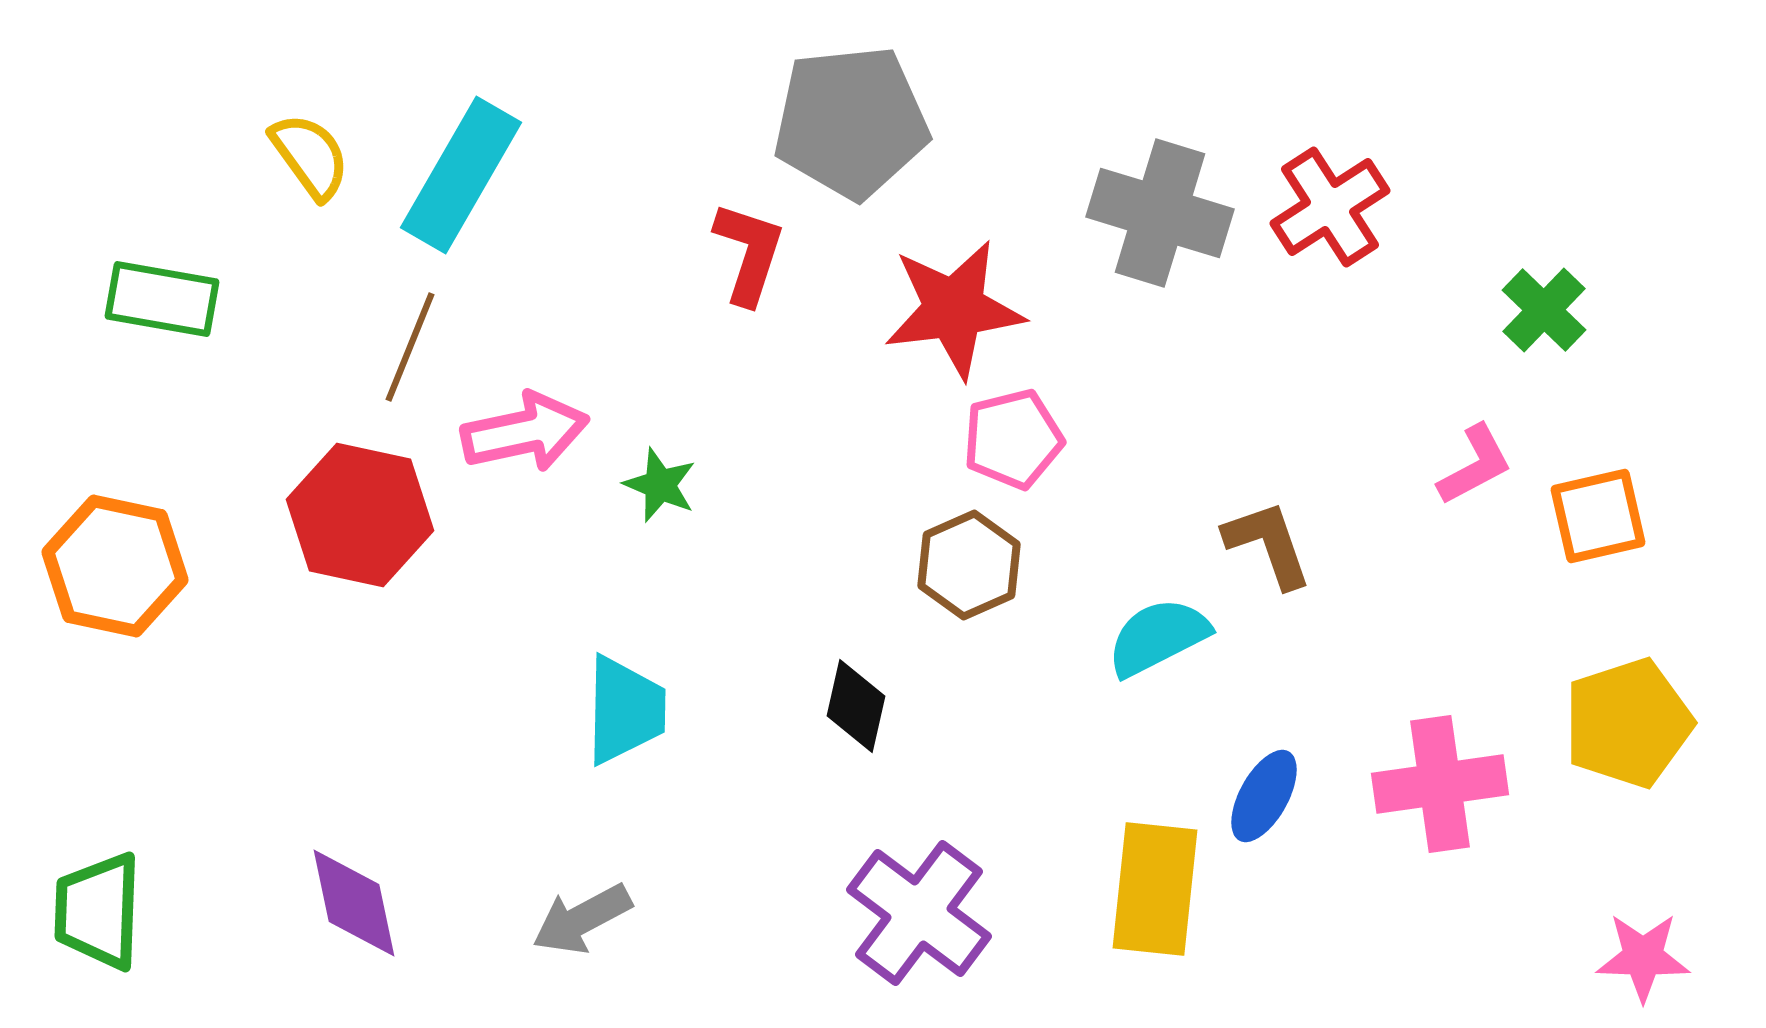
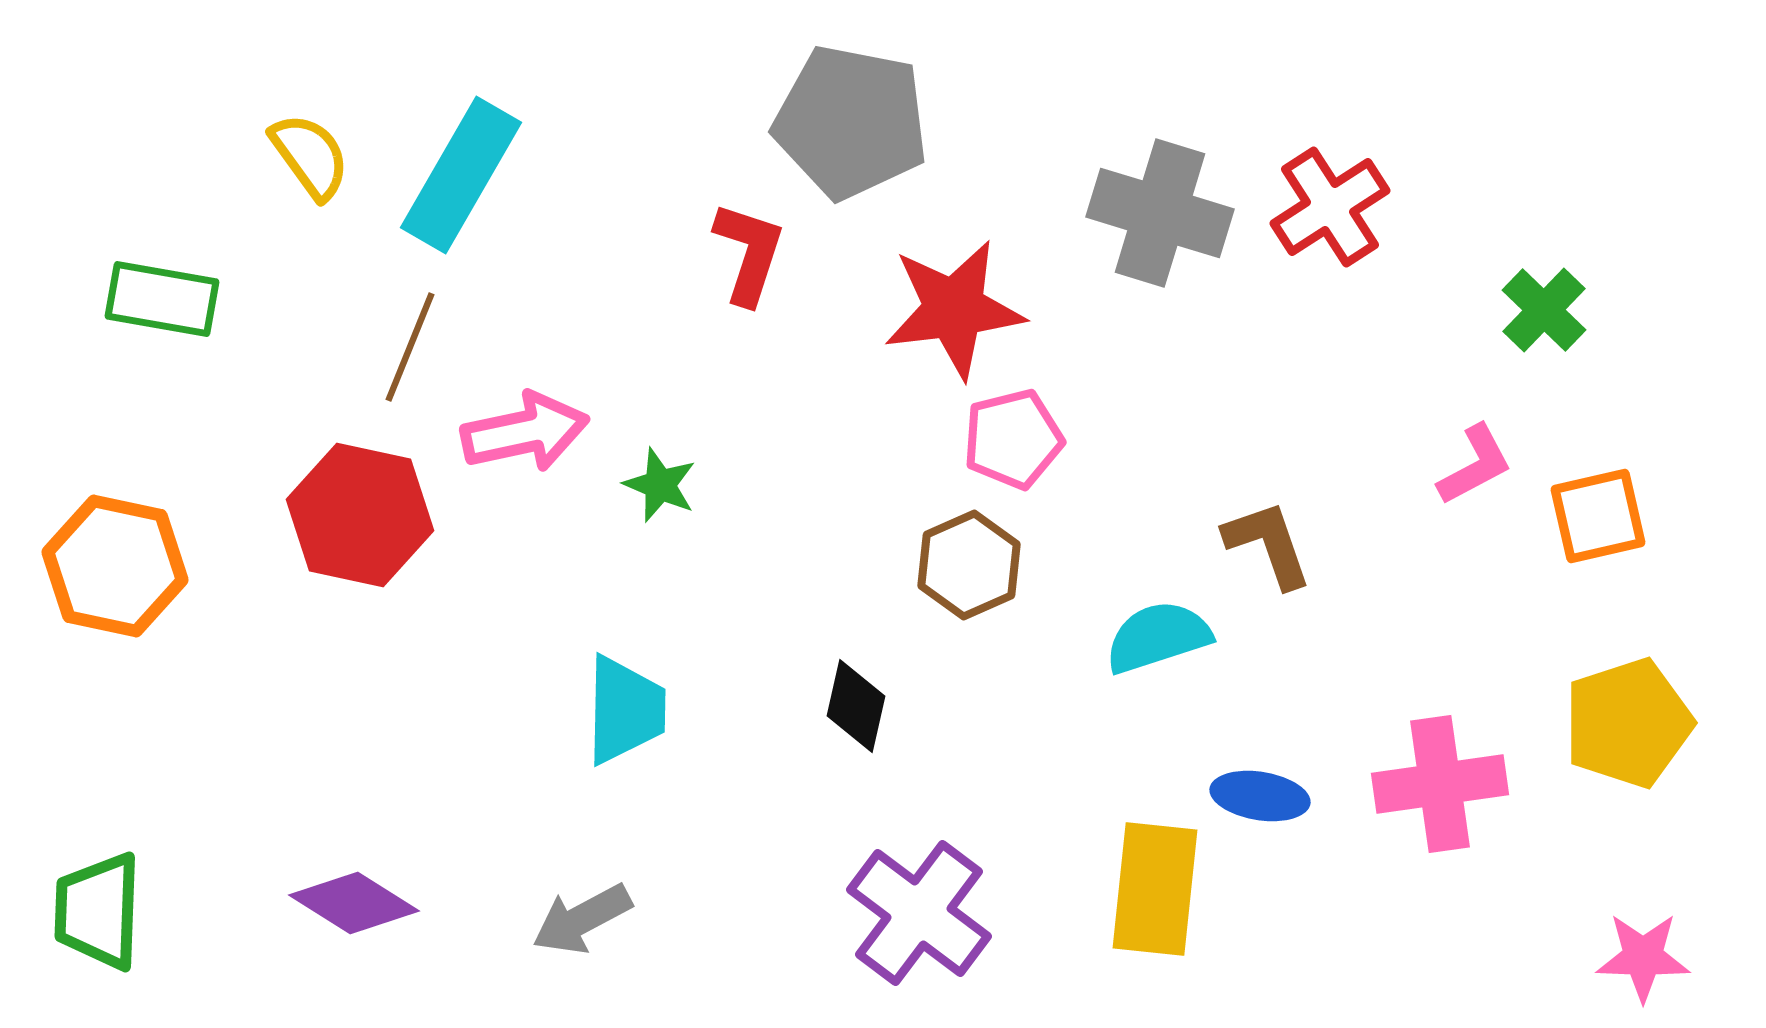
gray pentagon: rotated 17 degrees clockwise
cyan semicircle: rotated 9 degrees clockwise
blue ellipse: moved 4 px left; rotated 70 degrees clockwise
purple diamond: rotated 46 degrees counterclockwise
